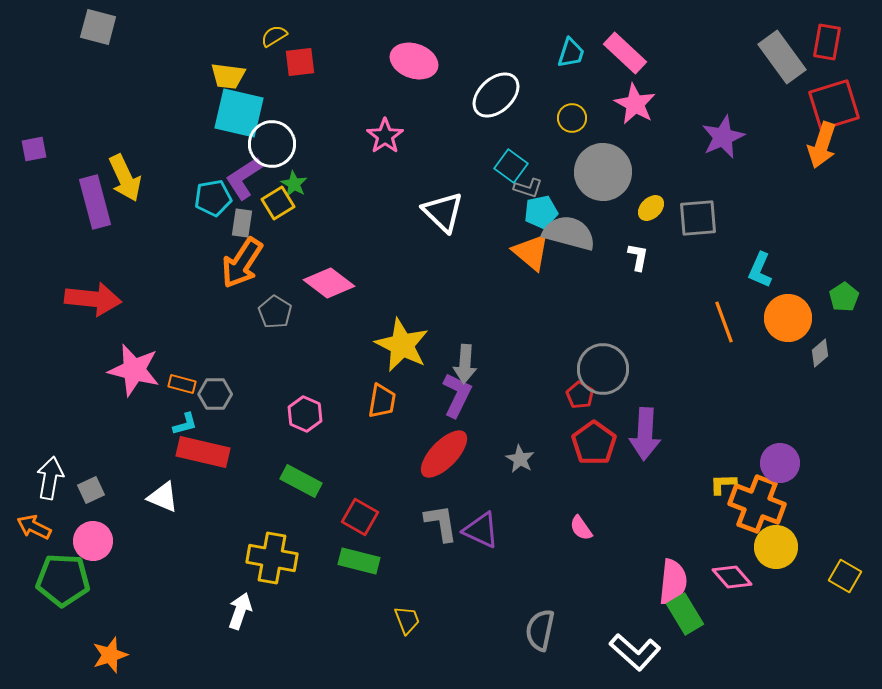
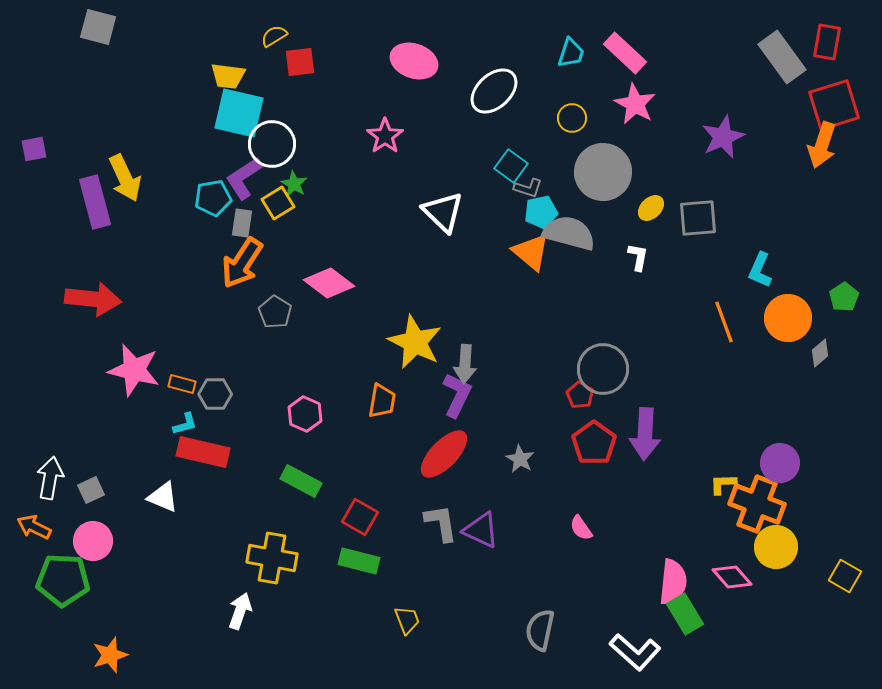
white ellipse at (496, 95): moved 2 px left, 4 px up
yellow star at (402, 345): moved 13 px right, 3 px up
